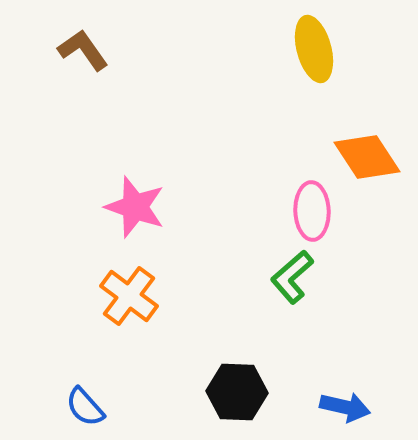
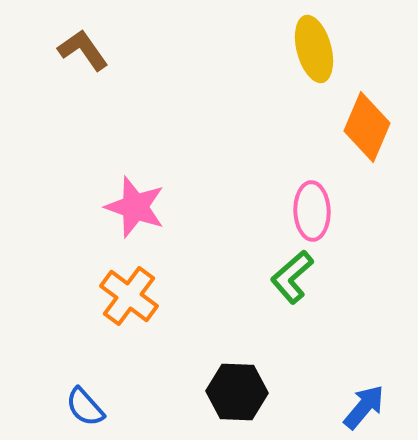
orange diamond: moved 30 px up; rotated 56 degrees clockwise
blue arrow: moved 19 px right; rotated 63 degrees counterclockwise
